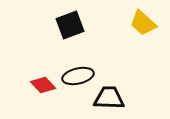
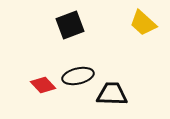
black trapezoid: moved 3 px right, 4 px up
